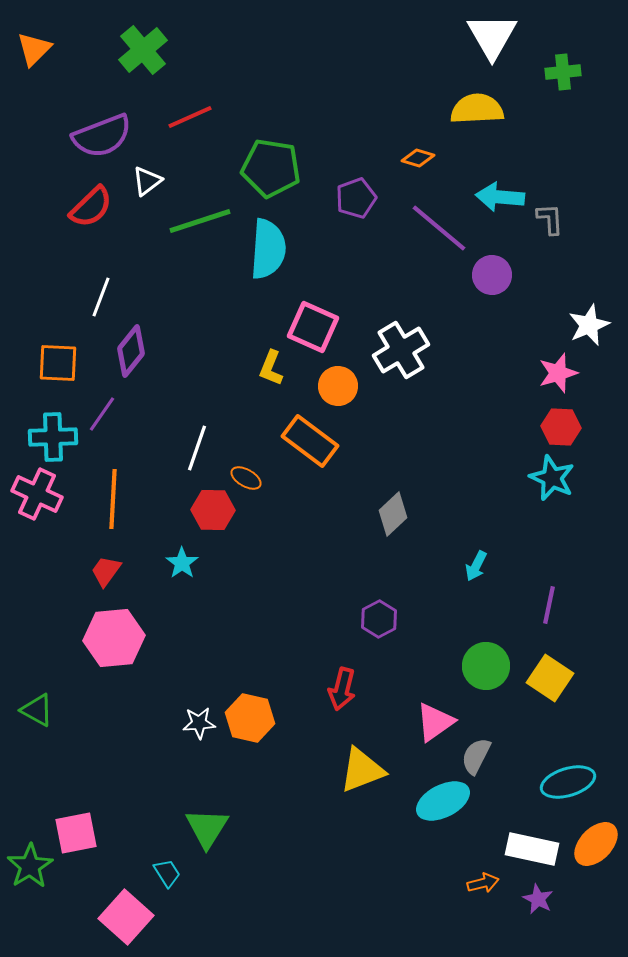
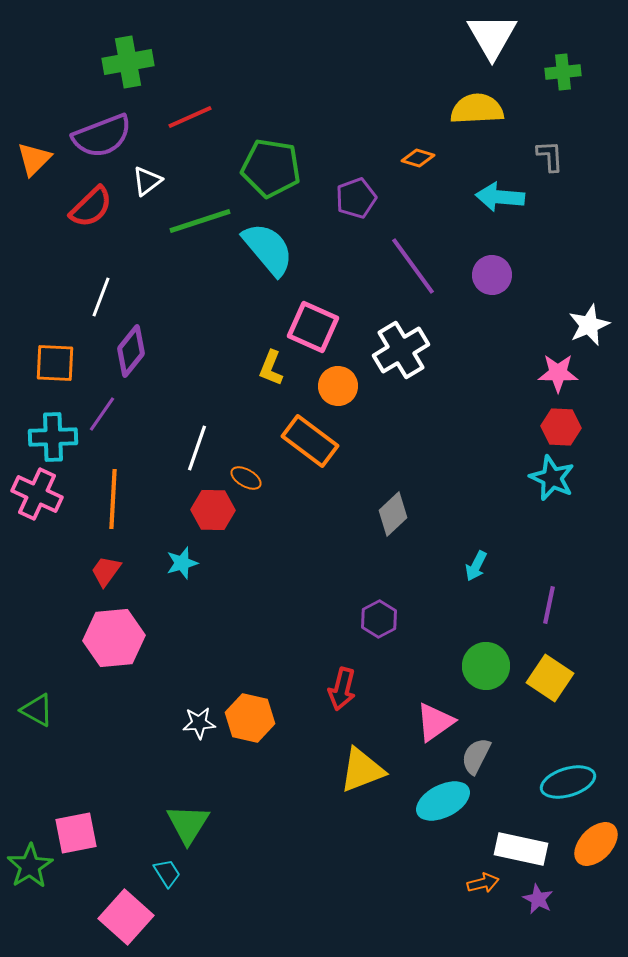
orange triangle at (34, 49): moved 110 px down
green cross at (143, 50): moved 15 px left, 12 px down; rotated 30 degrees clockwise
gray L-shape at (550, 219): moved 63 px up
purple line at (439, 228): moved 26 px left, 38 px down; rotated 14 degrees clockwise
cyan semicircle at (268, 249): rotated 44 degrees counterclockwise
orange square at (58, 363): moved 3 px left
pink star at (558, 373): rotated 18 degrees clockwise
cyan star at (182, 563): rotated 20 degrees clockwise
green triangle at (207, 828): moved 19 px left, 4 px up
white rectangle at (532, 849): moved 11 px left
